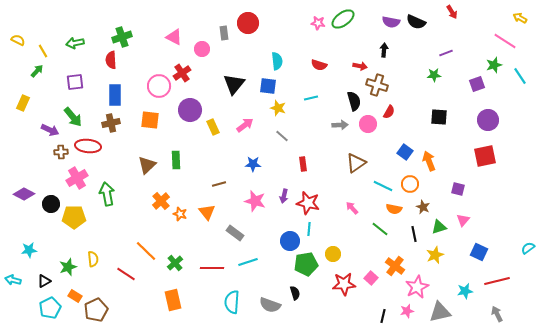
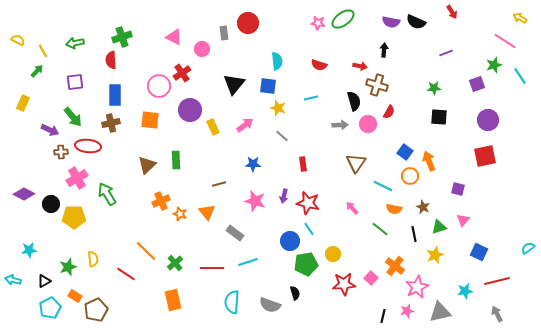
green star at (434, 75): moved 13 px down
brown triangle at (356, 163): rotated 20 degrees counterclockwise
orange circle at (410, 184): moved 8 px up
green arrow at (107, 194): rotated 20 degrees counterclockwise
orange cross at (161, 201): rotated 18 degrees clockwise
cyan line at (309, 229): rotated 40 degrees counterclockwise
